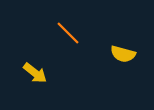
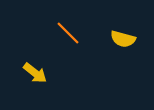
yellow semicircle: moved 15 px up
